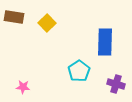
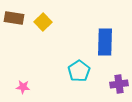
brown rectangle: moved 1 px down
yellow square: moved 4 px left, 1 px up
purple cross: moved 3 px right; rotated 24 degrees counterclockwise
